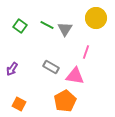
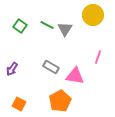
yellow circle: moved 3 px left, 3 px up
pink line: moved 12 px right, 5 px down
orange pentagon: moved 5 px left
